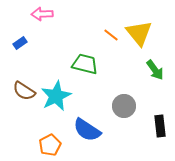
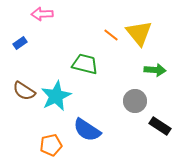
green arrow: rotated 50 degrees counterclockwise
gray circle: moved 11 px right, 5 px up
black rectangle: rotated 50 degrees counterclockwise
orange pentagon: moved 1 px right; rotated 15 degrees clockwise
